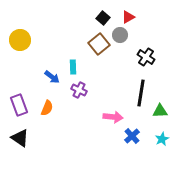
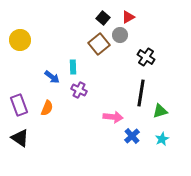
green triangle: rotated 14 degrees counterclockwise
